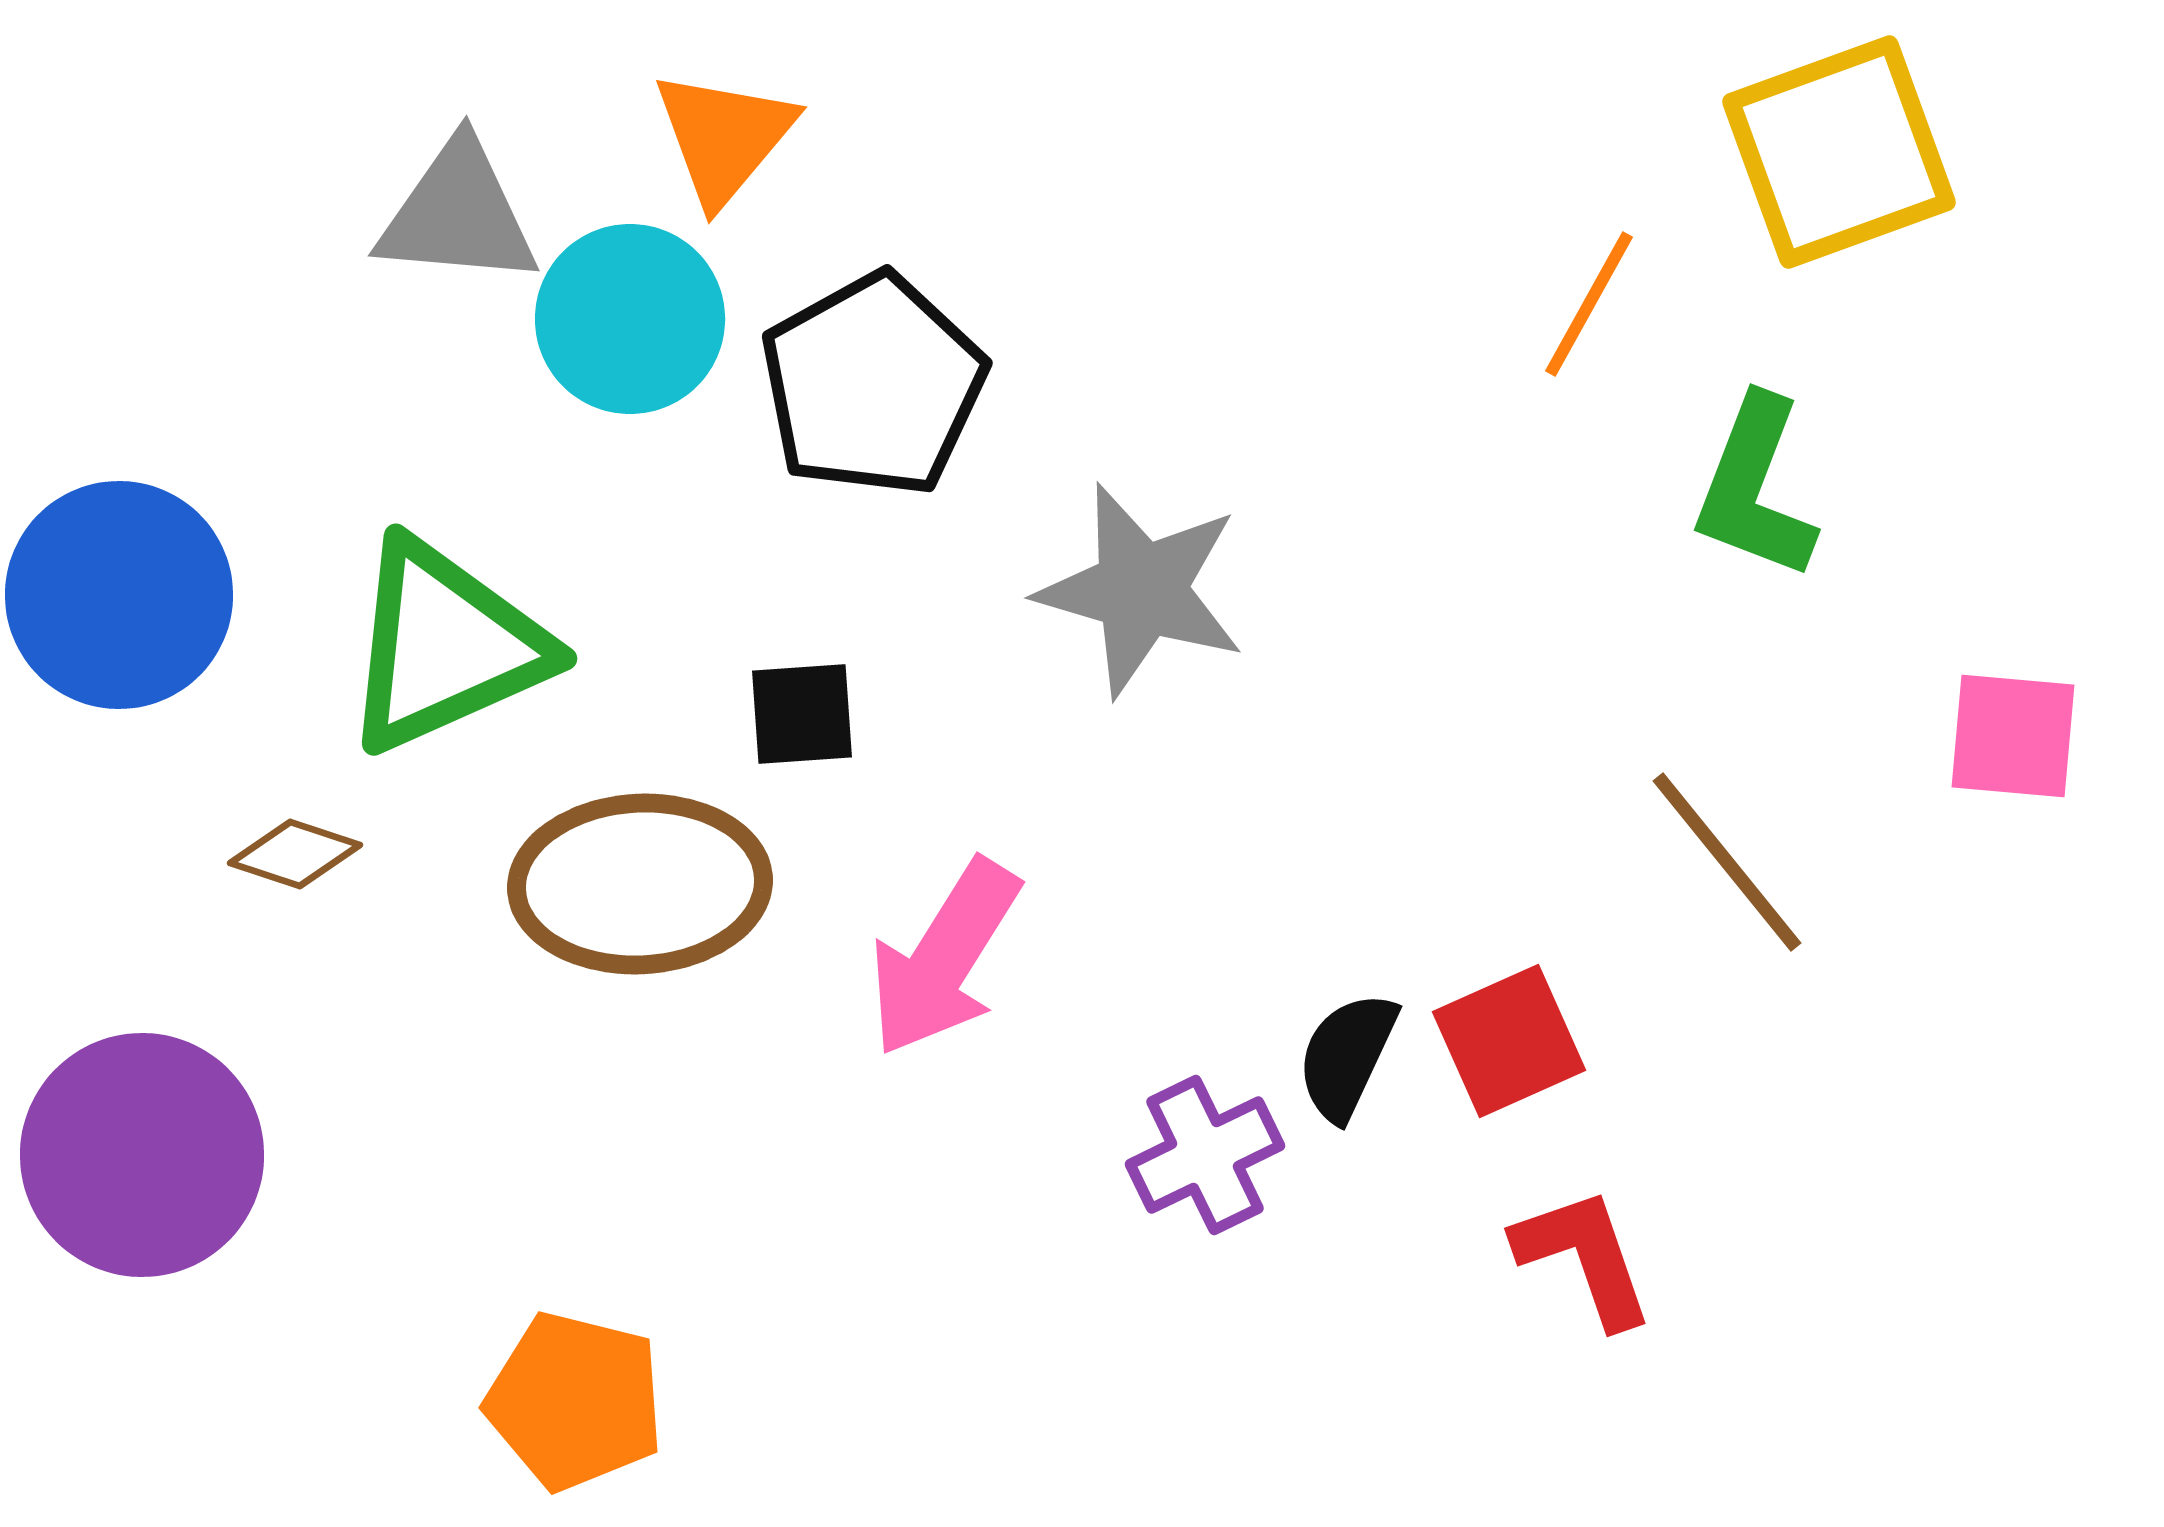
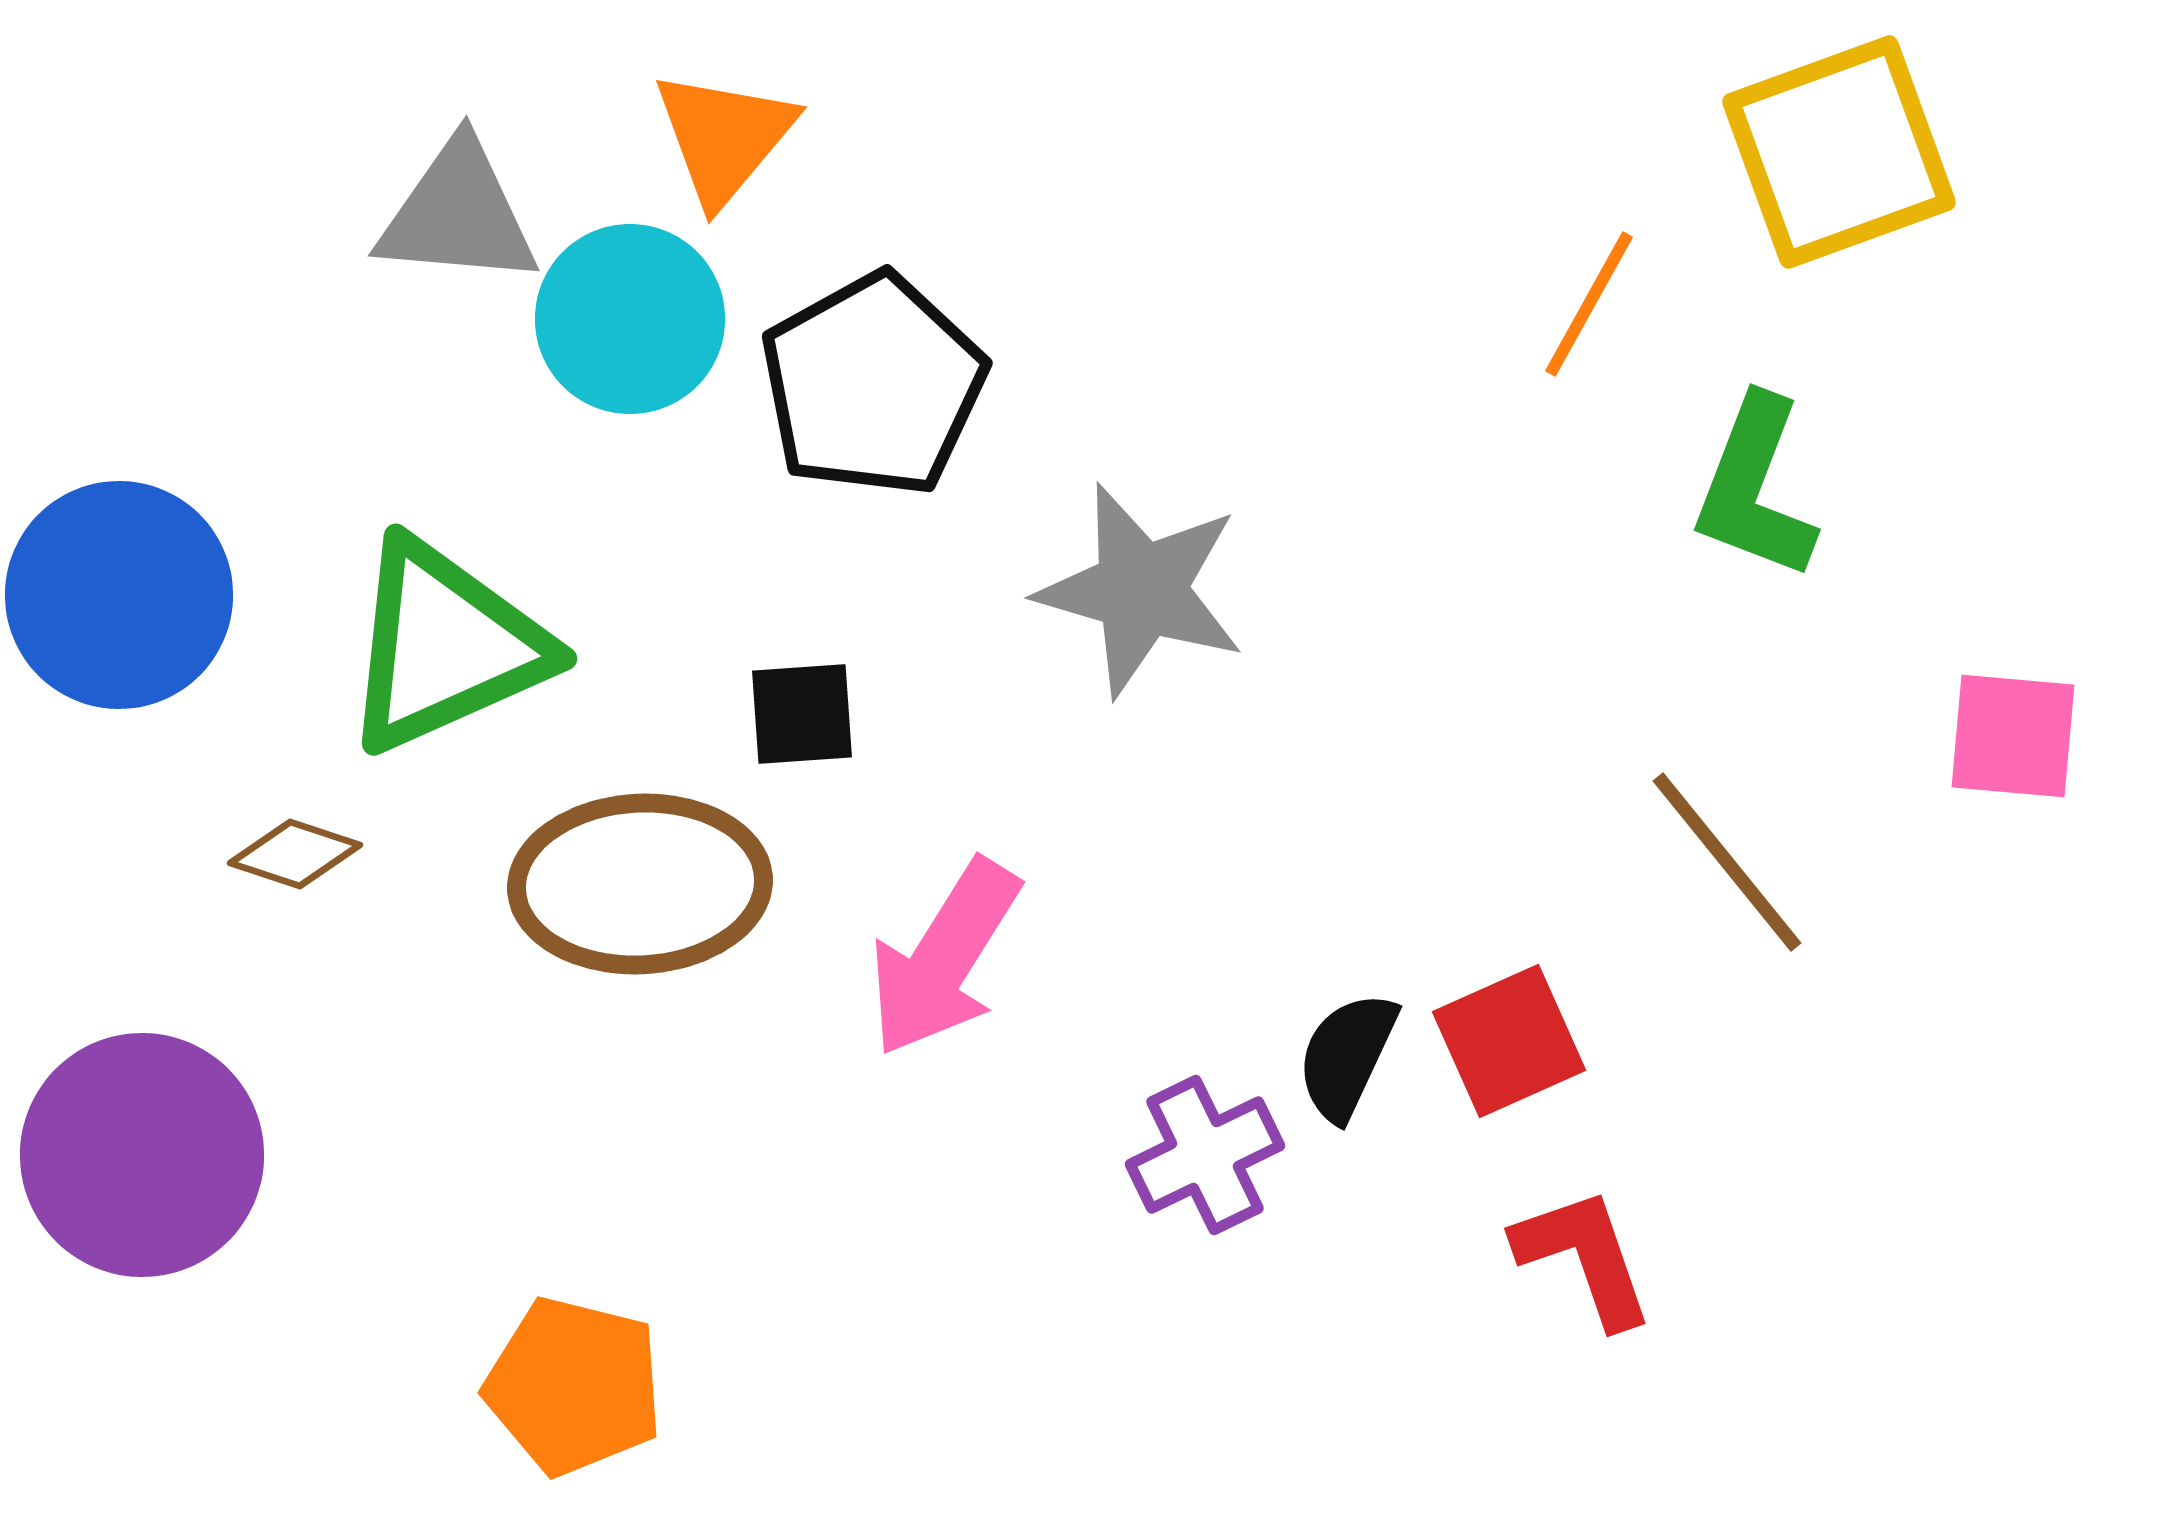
orange pentagon: moved 1 px left, 15 px up
